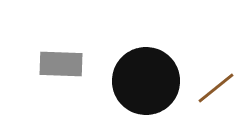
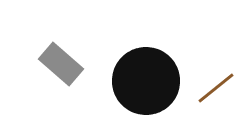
gray rectangle: rotated 39 degrees clockwise
